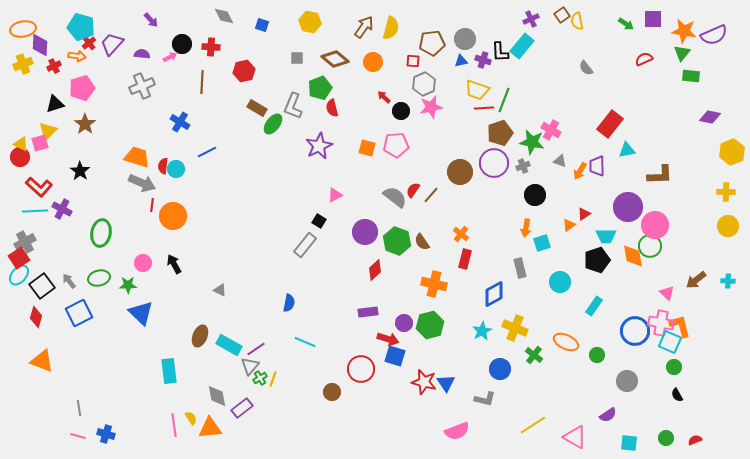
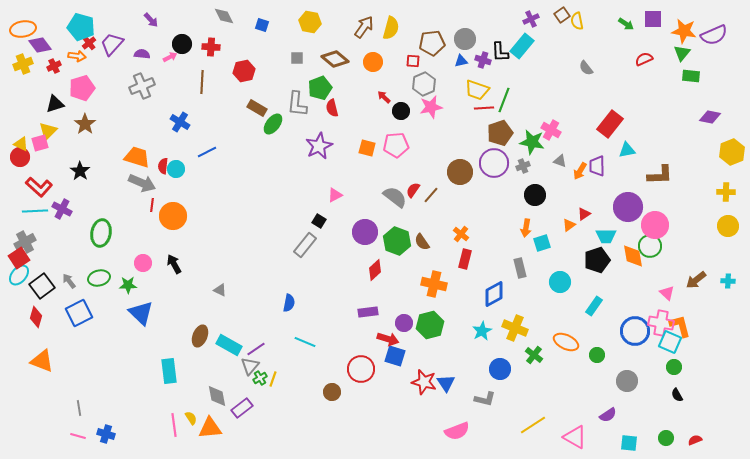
purple diamond at (40, 45): rotated 40 degrees counterclockwise
gray L-shape at (293, 106): moved 4 px right, 2 px up; rotated 16 degrees counterclockwise
